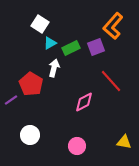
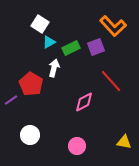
orange L-shape: rotated 84 degrees counterclockwise
cyan triangle: moved 1 px left, 1 px up
